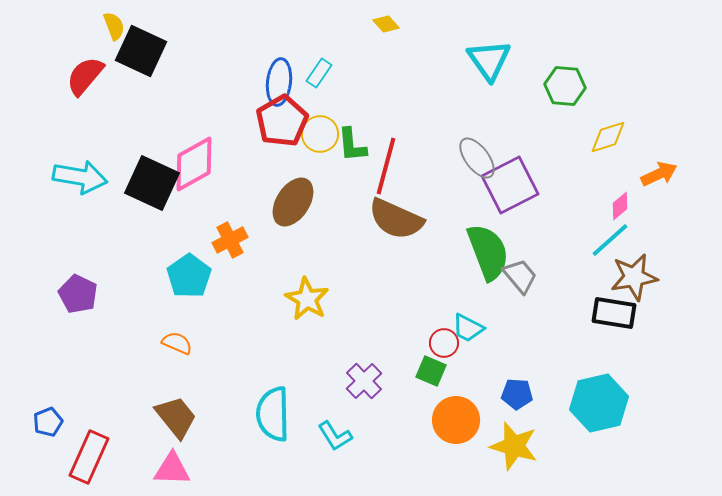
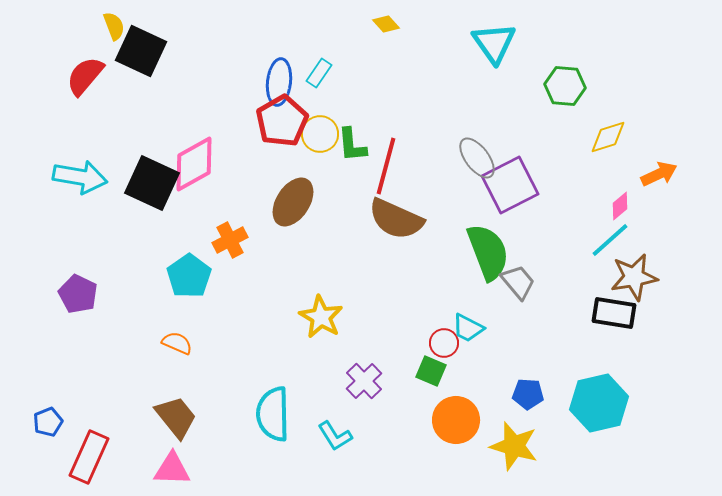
cyan triangle at (489, 60): moved 5 px right, 17 px up
gray trapezoid at (520, 276): moved 2 px left, 6 px down
yellow star at (307, 299): moved 14 px right, 18 px down
blue pentagon at (517, 394): moved 11 px right
